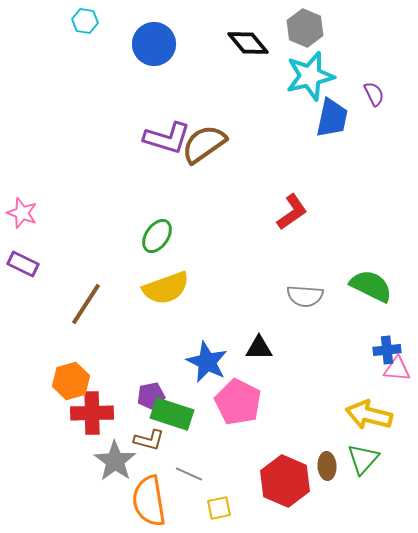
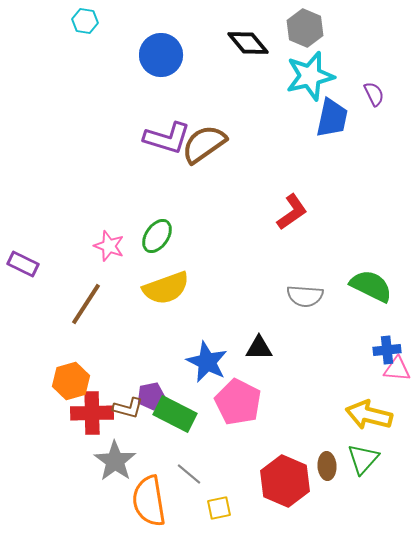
blue circle: moved 7 px right, 11 px down
pink star: moved 87 px right, 33 px down
green rectangle: moved 3 px right; rotated 9 degrees clockwise
brown L-shape: moved 21 px left, 32 px up
gray line: rotated 16 degrees clockwise
